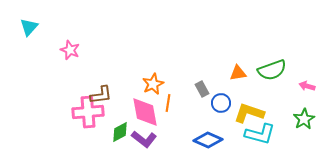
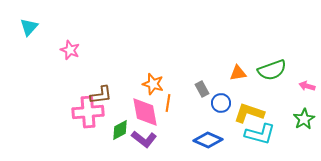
orange star: rotated 30 degrees counterclockwise
green diamond: moved 2 px up
